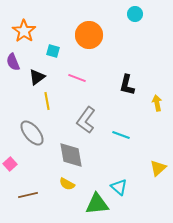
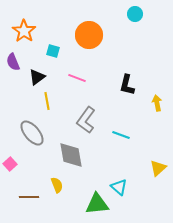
yellow semicircle: moved 10 px left, 1 px down; rotated 140 degrees counterclockwise
brown line: moved 1 px right, 2 px down; rotated 12 degrees clockwise
